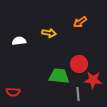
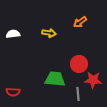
white semicircle: moved 6 px left, 7 px up
green trapezoid: moved 4 px left, 3 px down
